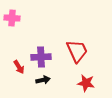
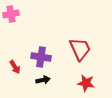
pink cross: moved 1 px left, 4 px up; rotated 14 degrees counterclockwise
red trapezoid: moved 3 px right, 2 px up
purple cross: rotated 12 degrees clockwise
red arrow: moved 4 px left
